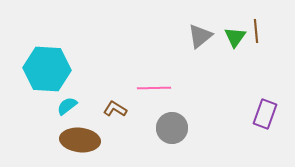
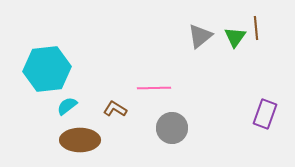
brown line: moved 3 px up
cyan hexagon: rotated 9 degrees counterclockwise
brown ellipse: rotated 6 degrees counterclockwise
